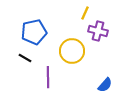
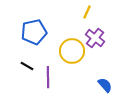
yellow line: moved 2 px right, 1 px up
purple cross: moved 3 px left, 7 px down; rotated 24 degrees clockwise
black line: moved 2 px right, 8 px down
blue semicircle: rotated 84 degrees counterclockwise
